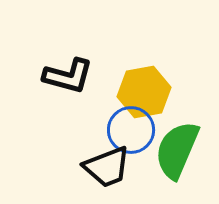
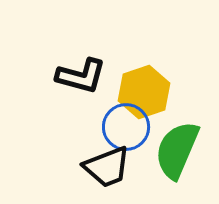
black L-shape: moved 13 px right
yellow hexagon: rotated 9 degrees counterclockwise
blue circle: moved 5 px left, 3 px up
